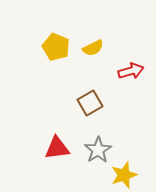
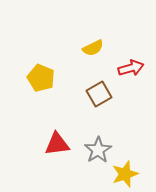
yellow pentagon: moved 15 px left, 31 px down
red arrow: moved 3 px up
brown square: moved 9 px right, 9 px up
red triangle: moved 4 px up
yellow star: moved 1 px right, 1 px up
